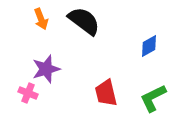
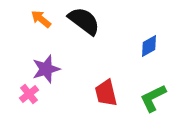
orange arrow: rotated 150 degrees clockwise
pink cross: moved 1 px right, 1 px down; rotated 30 degrees clockwise
